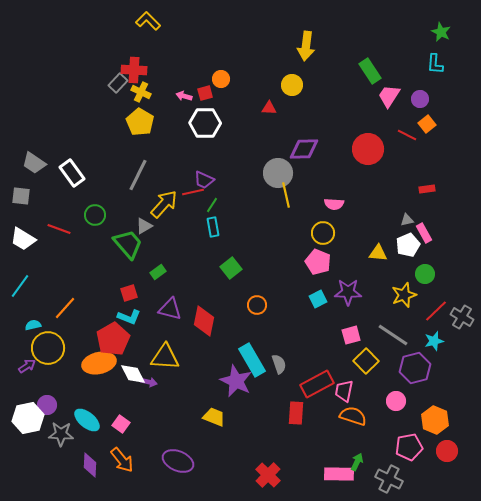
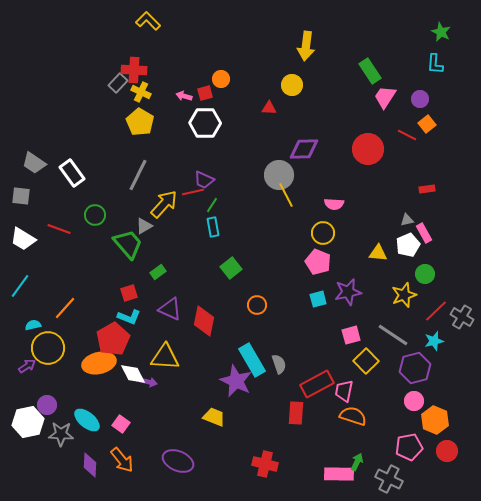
pink trapezoid at (389, 96): moved 4 px left, 1 px down
gray circle at (278, 173): moved 1 px right, 2 px down
yellow line at (286, 195): rotated 15 degrees counterclockwise
purple star at (348, 292): rotated 12 degrees counterclockwise
cyan square at (318, 299): rotated 12 degrees clockwise
purple triangle at (170, 309): rotated 10 degrees clockwise
pink circle at (396, 401): moved 18 px right
white hexagon at (28, 418): moved 4 px down
red cross at (268, 475): moved 3 px left, 11 px up; rotated 30 degrees counterclockwise
